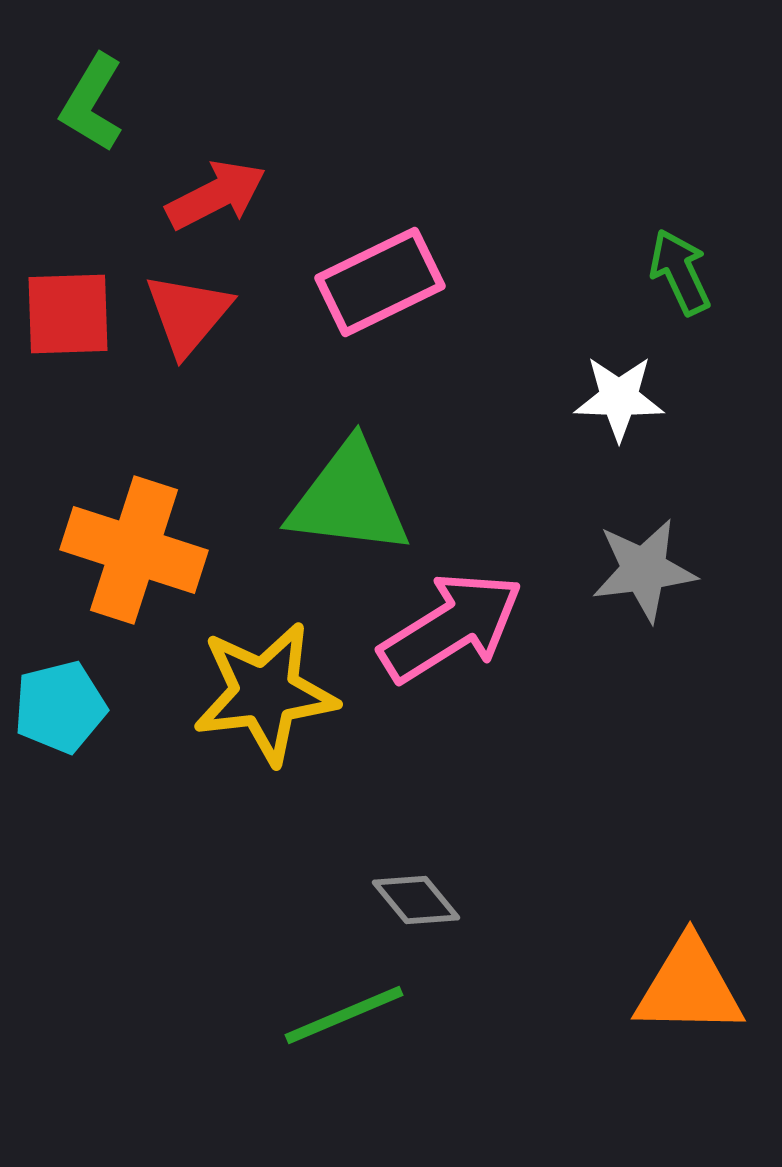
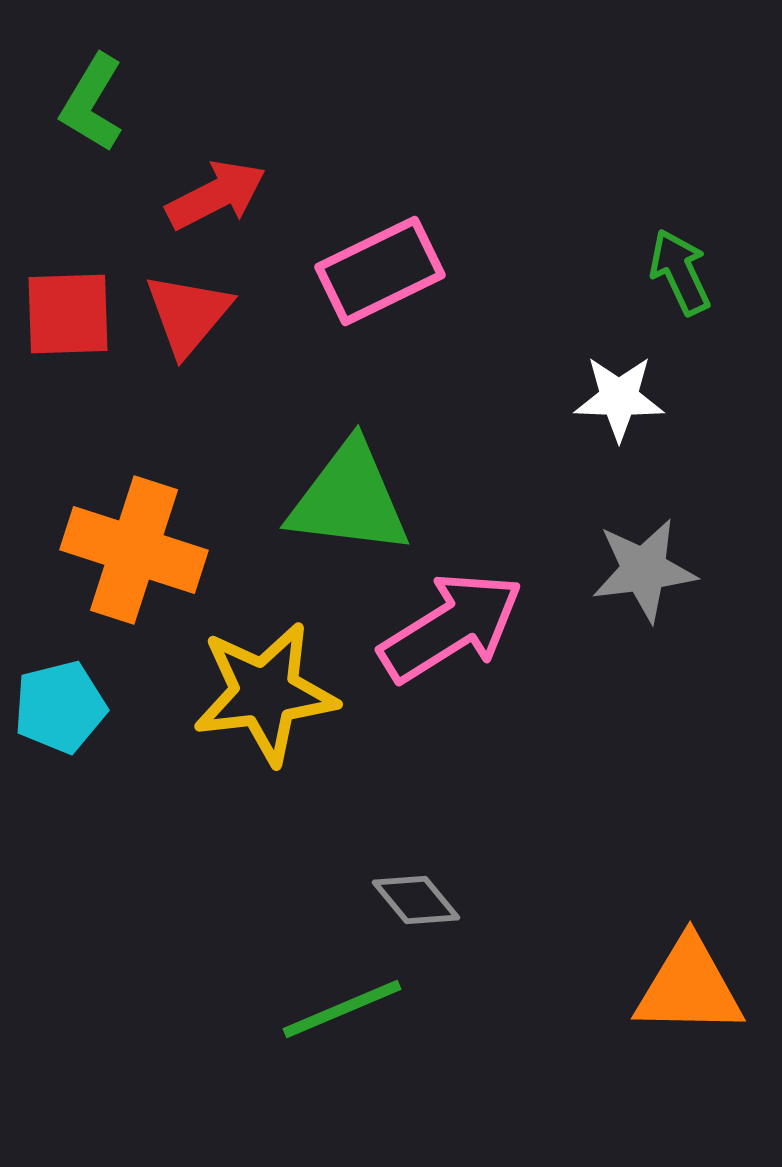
pink rectangle: moved 11 px up
green line: moved 2 px left, 6 px up
